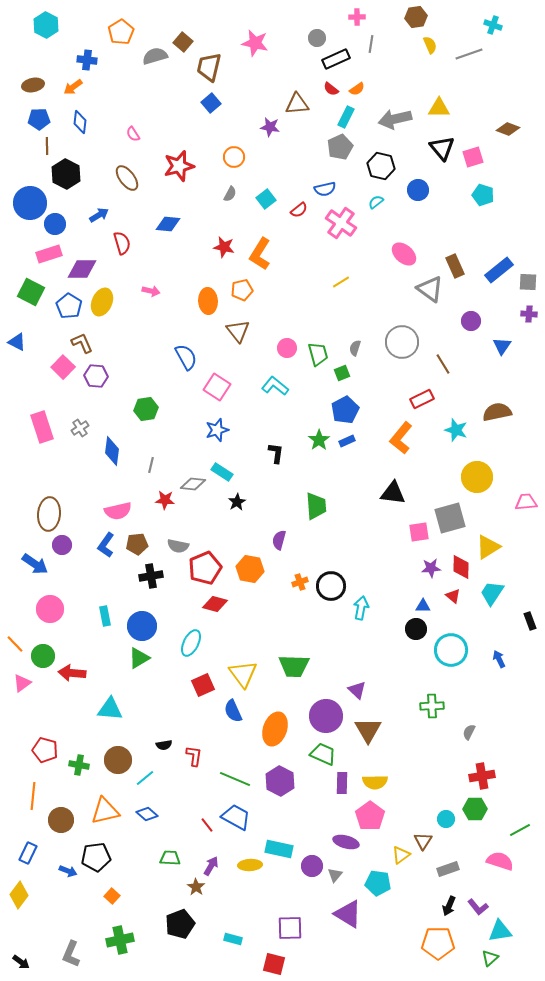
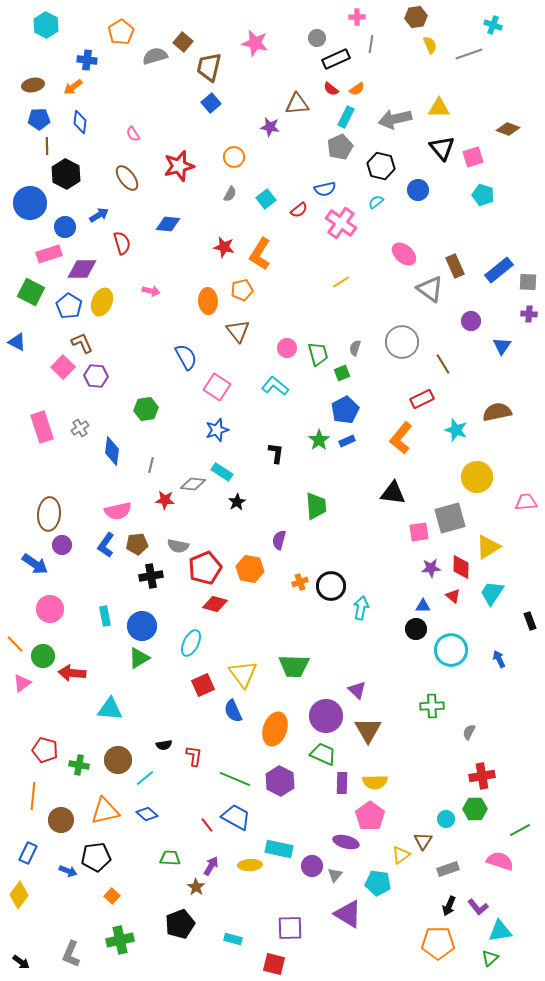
blue circle at (55, 224): moved 10 px right, 3 px down
